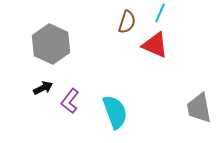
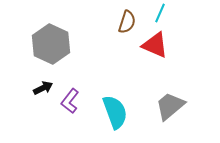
gray trapezoid: moved 29 px left, 2 px up; rotated 60 degrees clockwise
